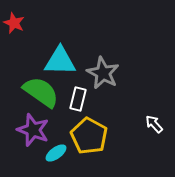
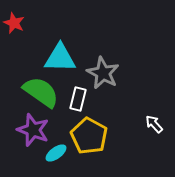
cyan triangle: moved 3 px up
